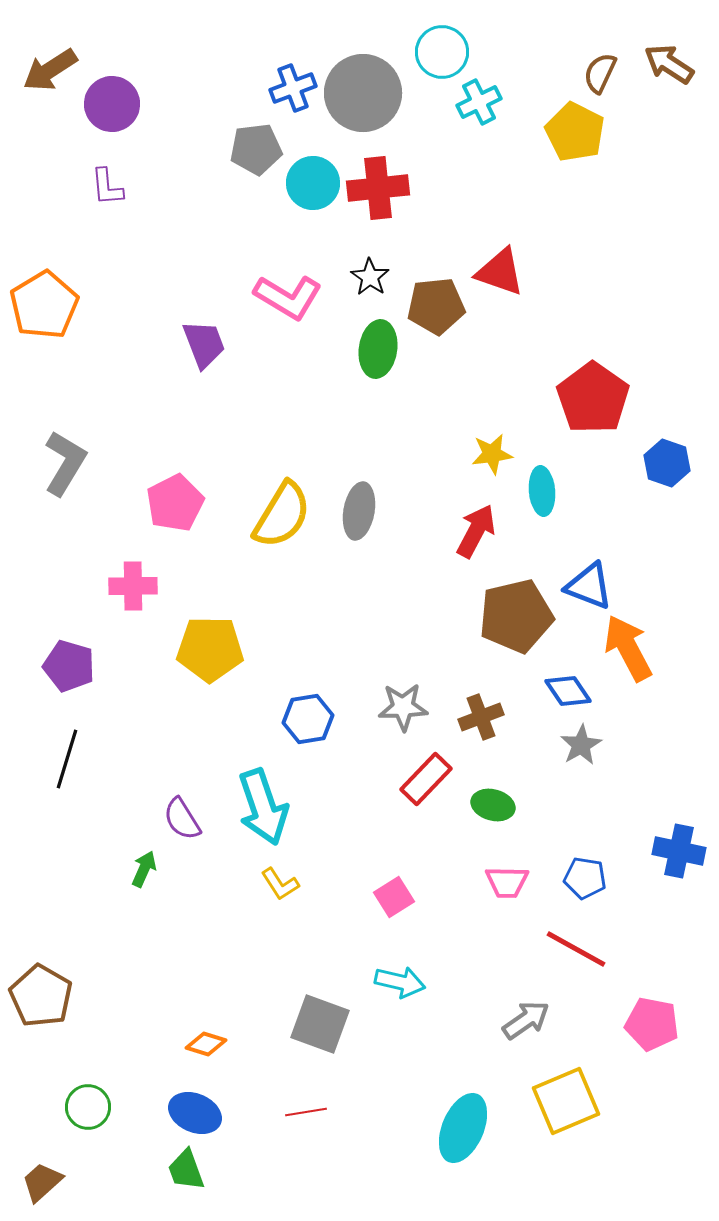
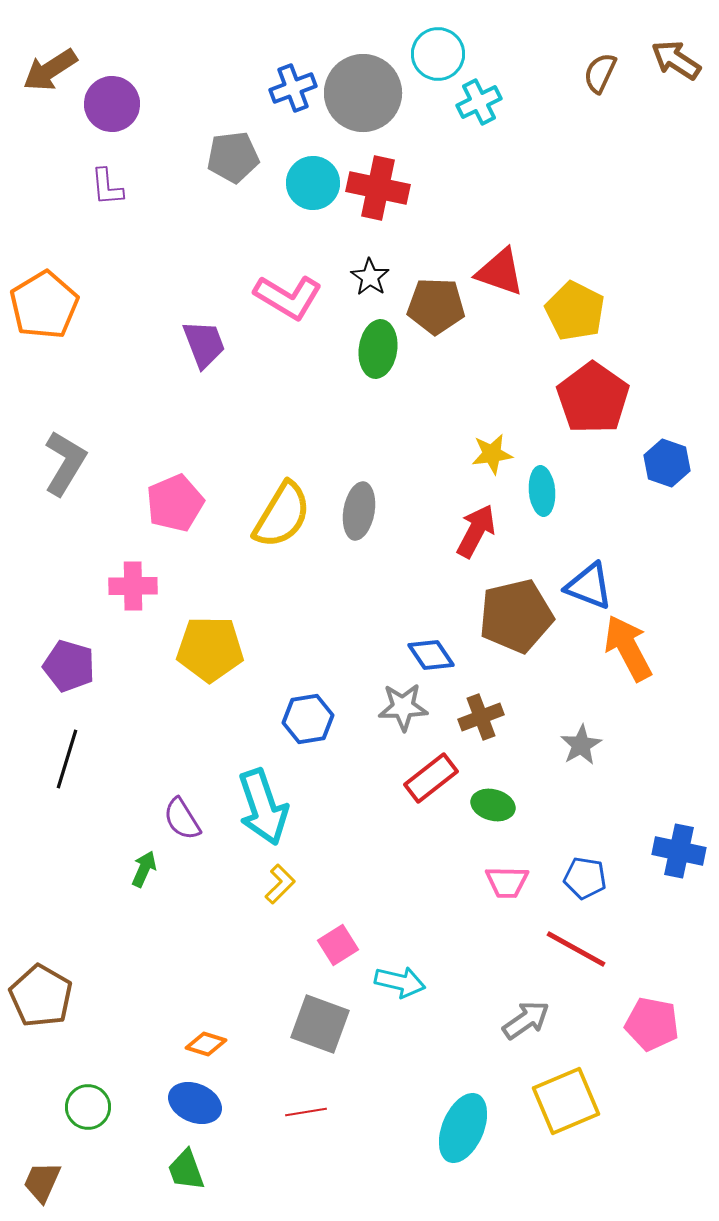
cyan circle at (442, 52): moved 4 px left, 2 px down
brown arrow at (669, 64): moved 7 px right, 4 px up
yellow pentagon at (575, 132): moved 179 px down
gray pentagon at (256, 149): moved 23 px left, 8 px down
red cross at (378, 188): rotated 18 degrees clockwise
brown pentagon at (436, 306): rotated 8 degrees clockwise
pink pentagon at (175, 503): rotated 4 degrees clockwise
blue diamond at (568, 691): moved 137 px left, 36 px up
red rectangle at (426, 779): moved 5 px right, 1 px up; rotated 8 degrees clockwise
yellow L-shape at (280, 884): rotated 102 degrees counterclockwise
pink square at (394, 897): moved 56 px left, 48 px down
blue ellipse at (195, 1113): moved 10 px up
brown trapezoid at (42, 1182): rotated 24 degrees counterclockwise
